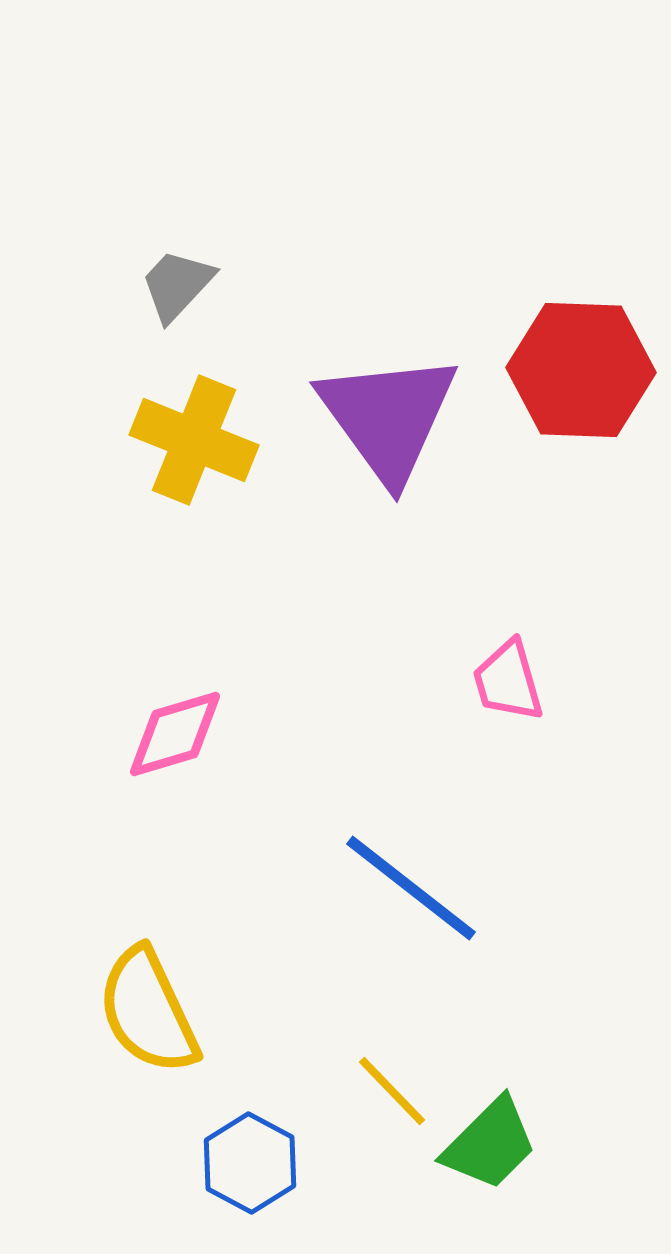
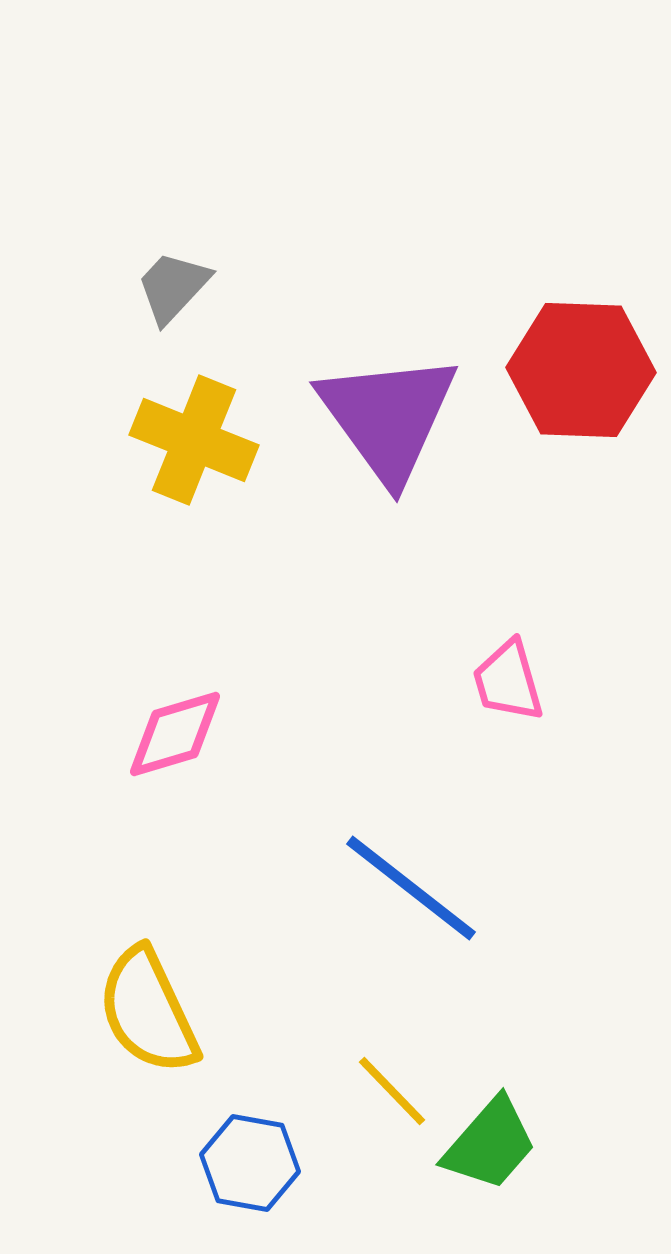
gray trapezoid: moved 4 px left, 2 px down
green trapezoid: rotated 4 degrees counterclockwise
blue hexagon: rotated 18 degrees counterclockwise
